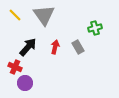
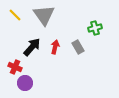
black arrow: moved 4 px right
